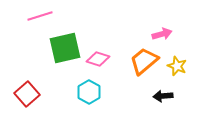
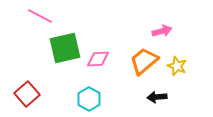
pink line: rotated 45 degrees clockwise
pink arrow: moved 3 px up
pink diamond: rotated 20 degrees counterclockwise
cyan hexagon: moved 7 px down
black arrow: moved 6 px left, 1 px down
